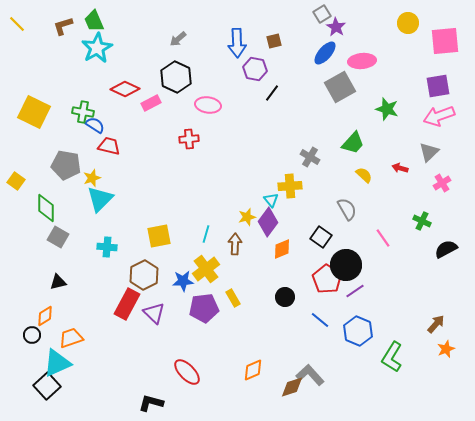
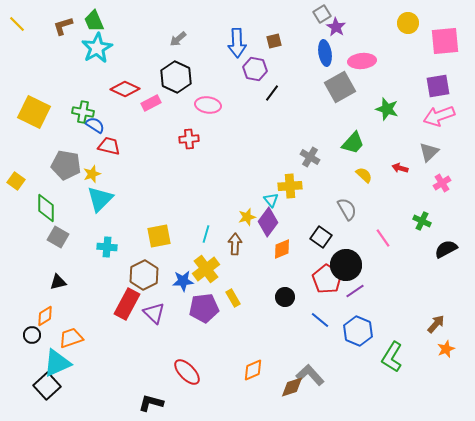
blue ellipse at (325, 53): rotated 50 degrees counterclockwise
yellow star at (92, 178): moved 4 px up
